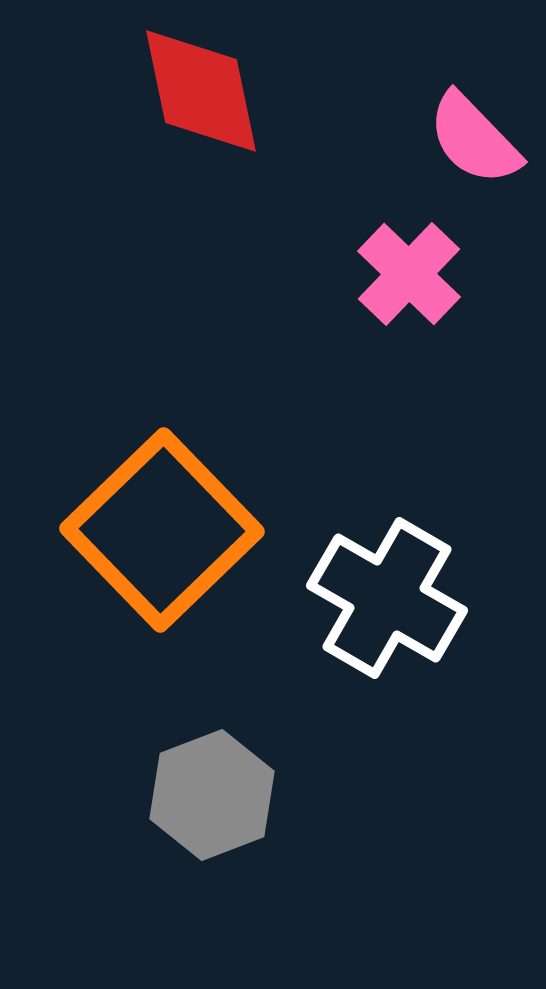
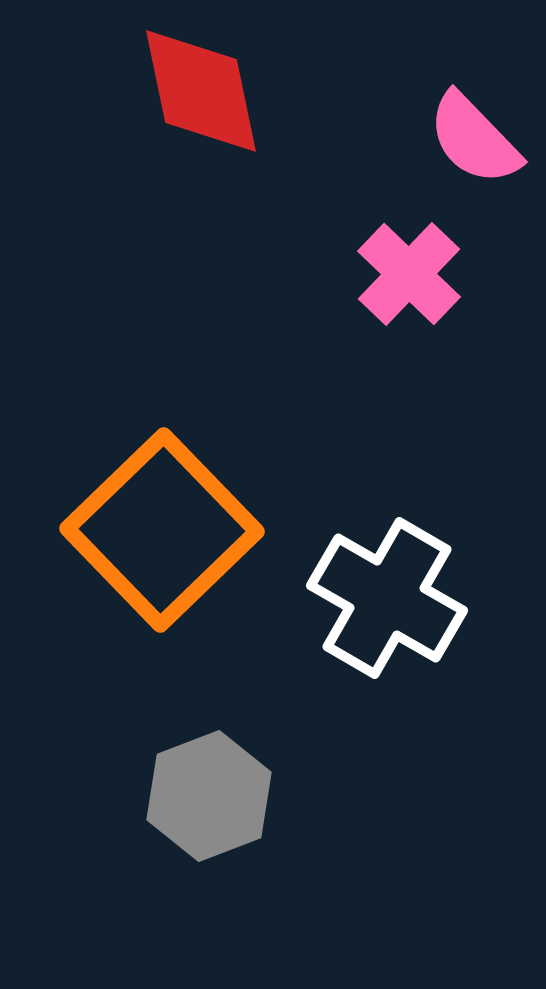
gray hexagon: moved 3 px left, 1 px down
